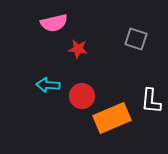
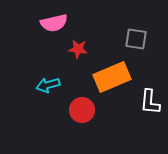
gray square: rotated 10 degrees counterclockwise
cyan arrow: rotated 20 degrees counterclockwise
red circle: moved 14 px down
white L-shape: moved 1 px left, 1 px down
orange rectangle: moved 41 px up
